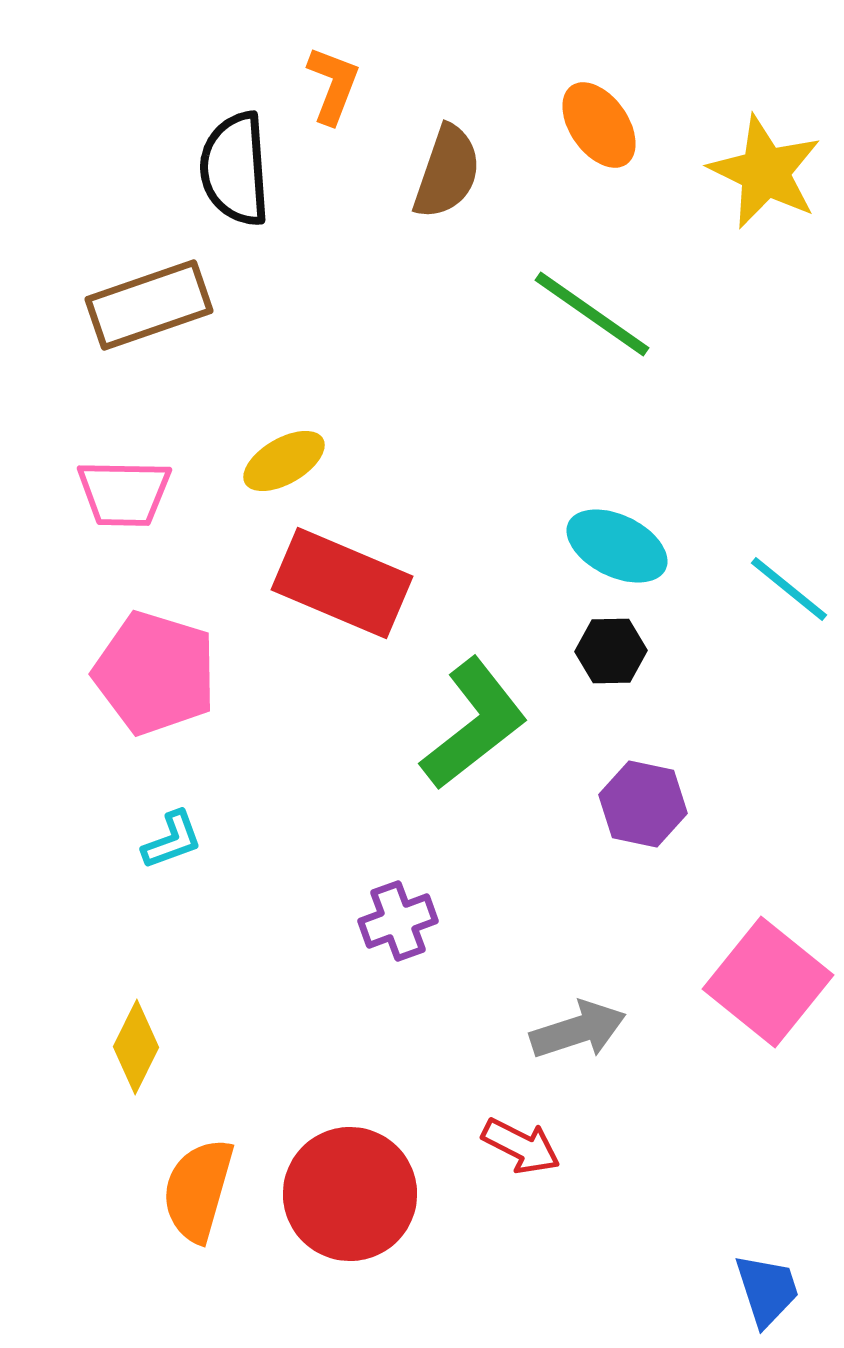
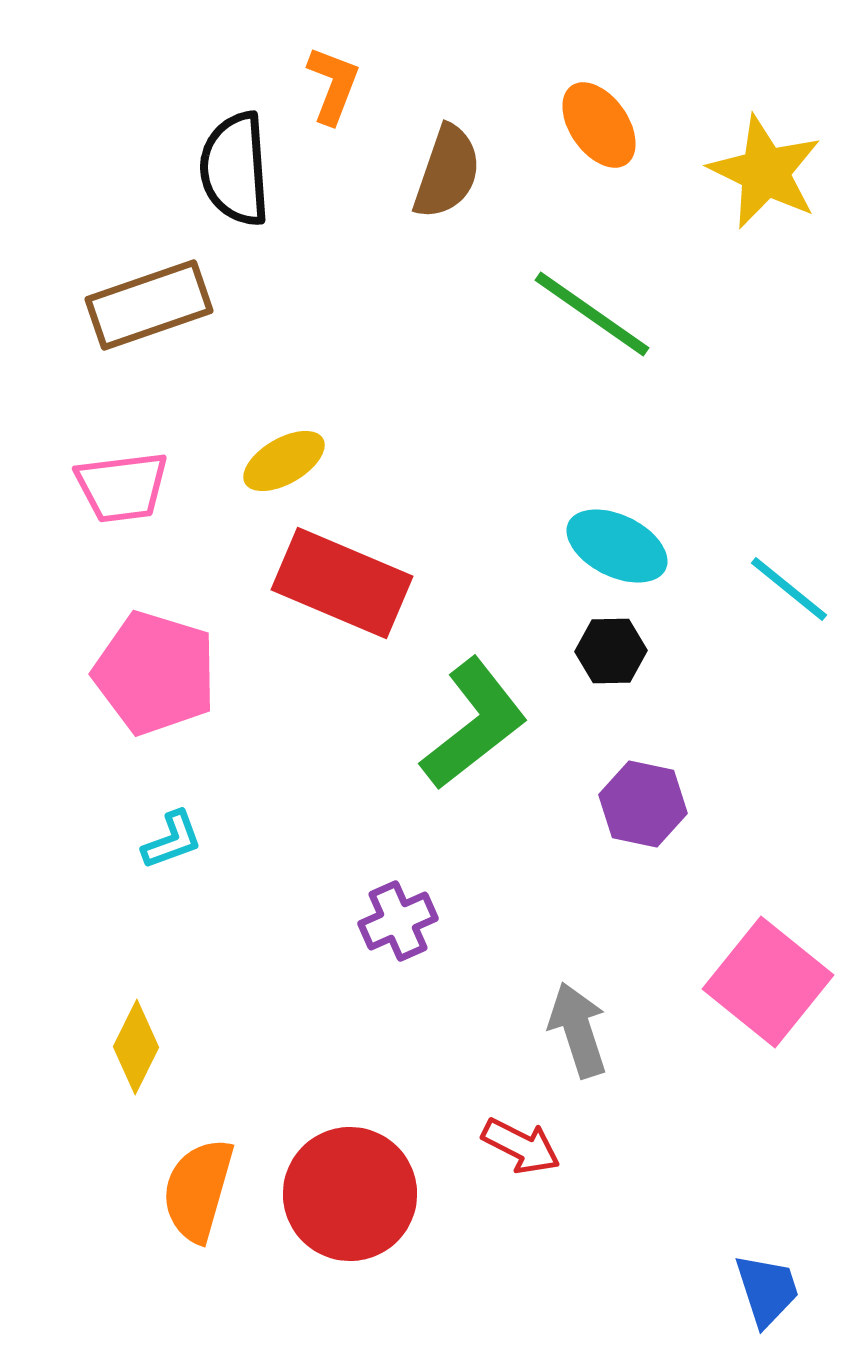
pink trapezoid: moved 2 px left, 6 px up; rotated 8 degrees counterclockwise
purple cross: rotated 4 degrees counterclockwise
gray arrow: rotated 90 degrees counterclockwise
